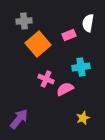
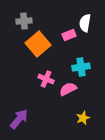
white semicircle: moved 3 px left
pink semicircle: moved 3 px right
